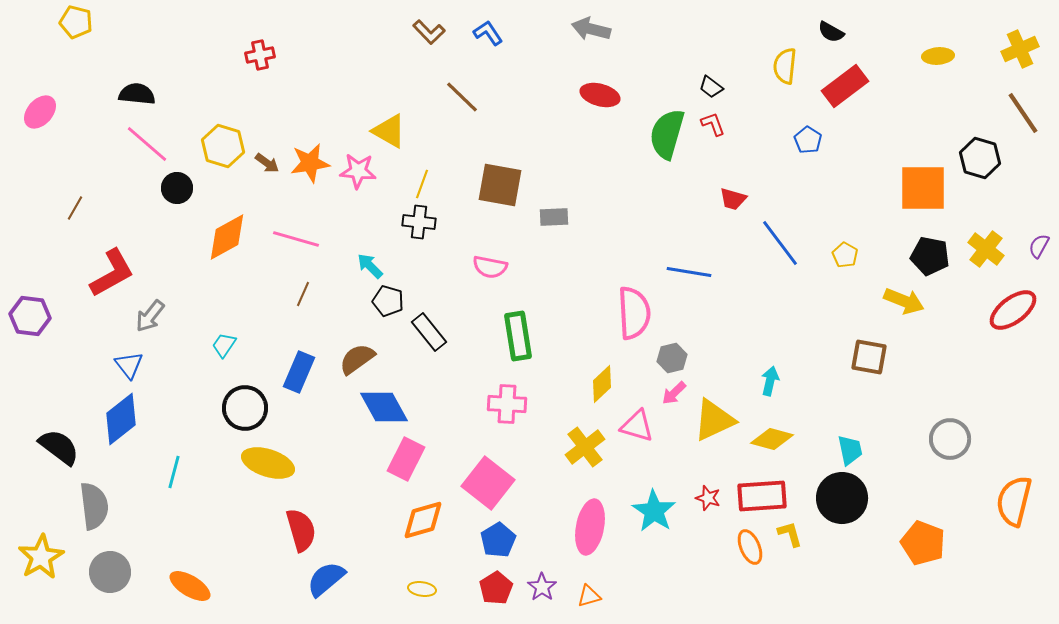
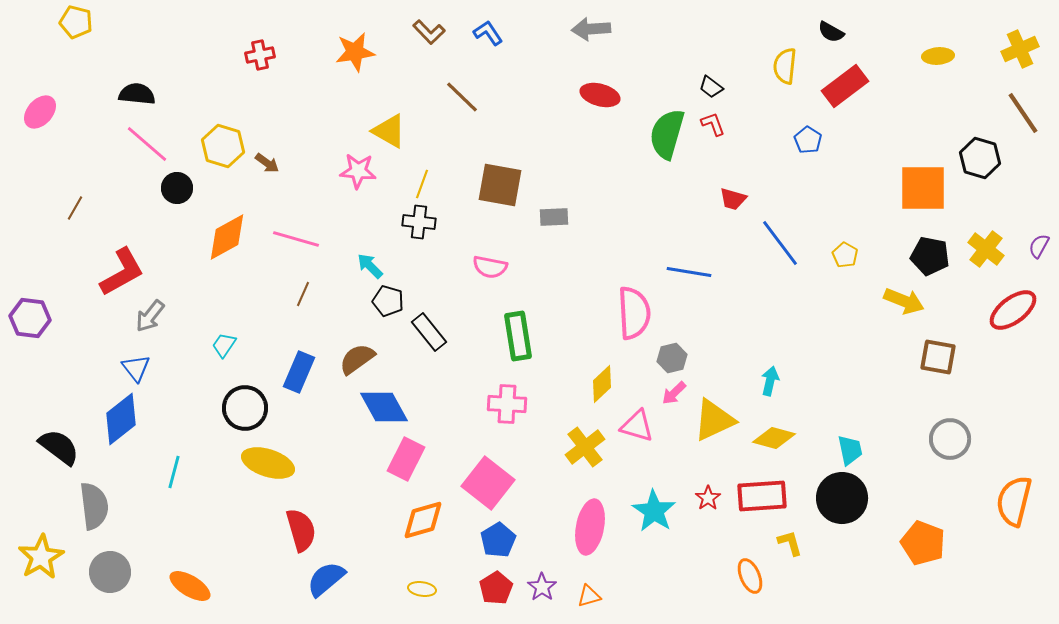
gray arrow at (591, 29): rotated 18 degrees counterclockwise
orange star at (310, 163): moved 45 px right, 111 px up
red L-shape at (112, 273): moved 10 px right, 1 px up
purple hexagon at (30, 316): moved 2 px down
brown square at (869, 357): moved 69 px right
blue triangle at (129, 365): moved 7 px right, 3 px down
yellow diamond at (772, 439): moved 2 px right, 1 px up
red star at (708, 498): rotated 20 degrees clockwise
yellow L-shape at (790, 534): moved 9 px down
orange ellipse at (750, 547): moved 29 px down
